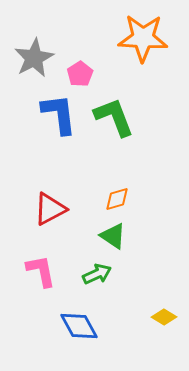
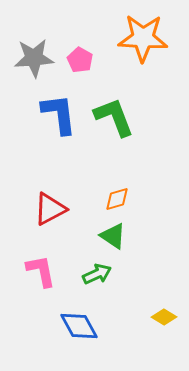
gray star: rotated 24 degrees clockwise
pink pentagon: moved 14 px up; rotated 10 degrees counterclockwise
